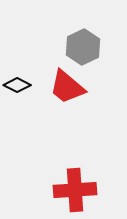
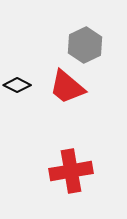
gray hexagon: moved 2 px right, 2 px up
red cross: moved 4 px left, 19 px up; rotated 6 degrees counterclockwise
